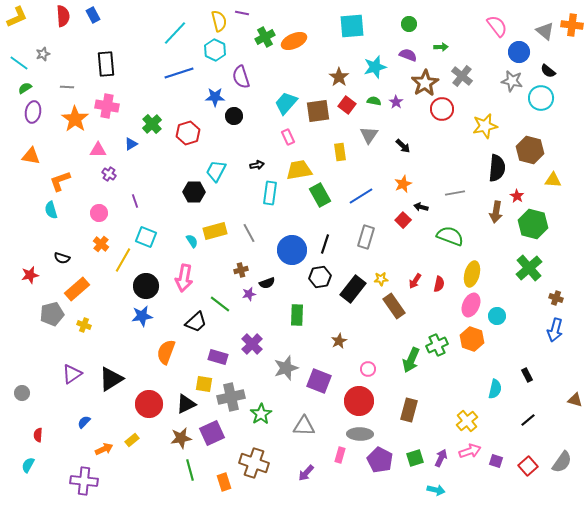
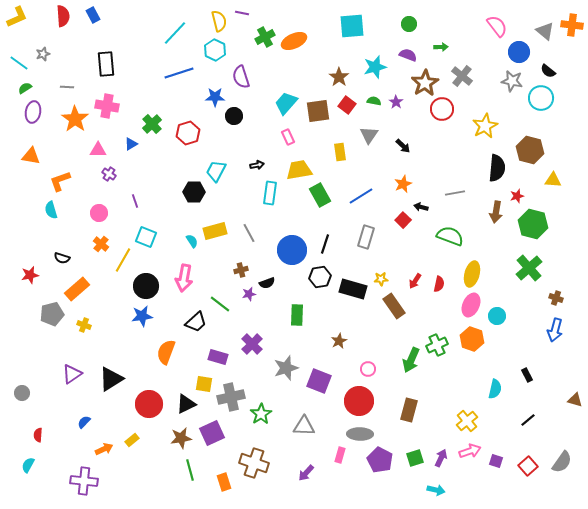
yellow star at (485, 126): rotated 15 degrees counterclockwise
red star at (517, 196): rotated 24 degrees clockwise
black rectangle at (353, 289): rotated 68 degrees clockwise
